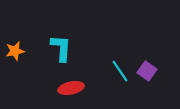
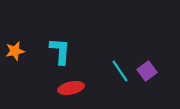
cyan L-shape: moved 1 px left, 3 px down
purple square: rotated 18 degrees clockwise
